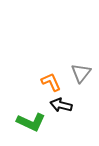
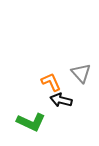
gray triangle: rotated 20 degrees counterclockwise
black arrow: moved 5 px up
